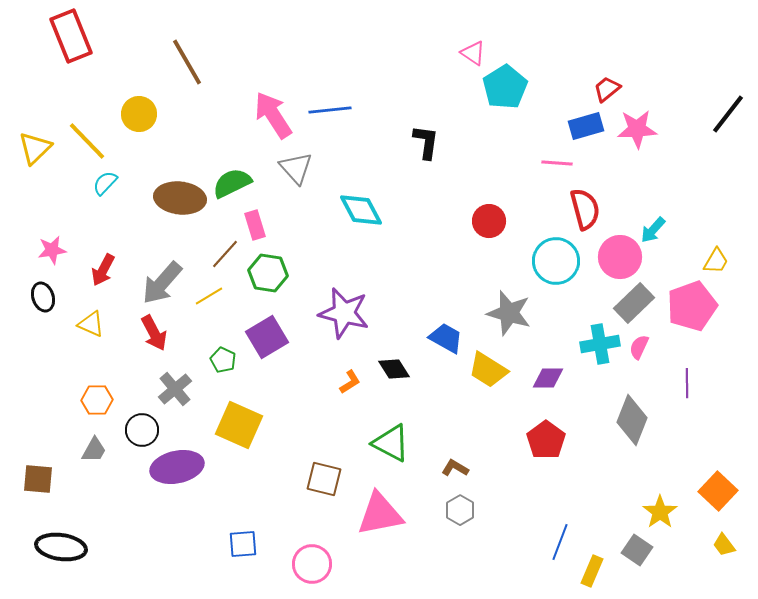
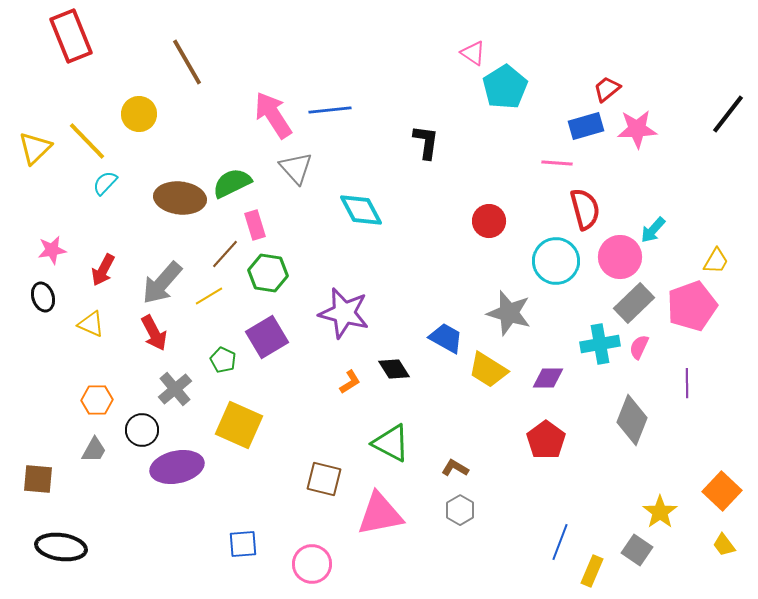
orange square at (718, 491): moved 4 px right
